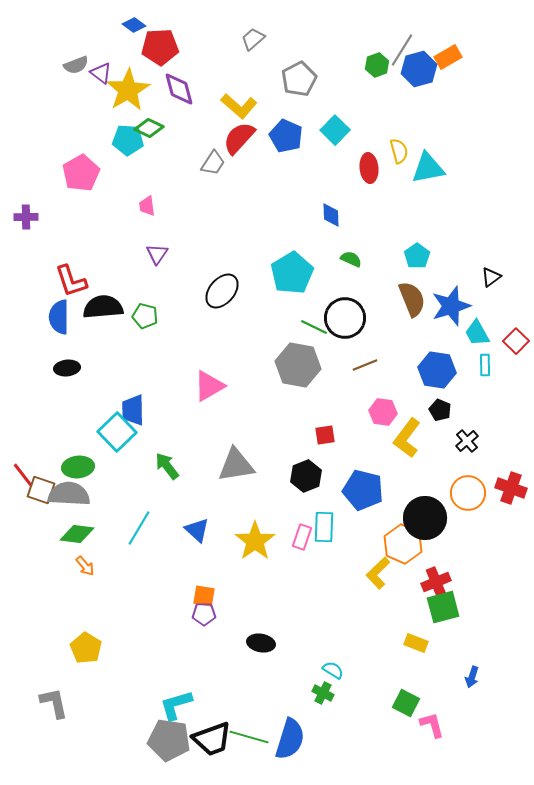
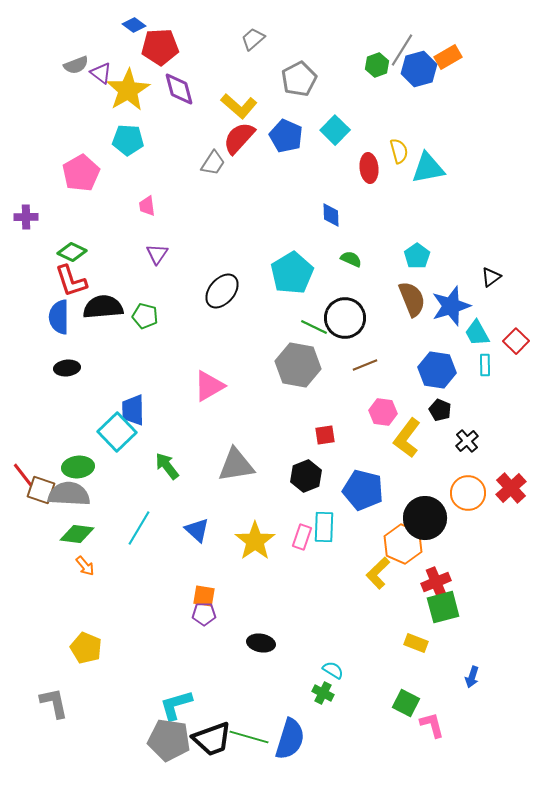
green diamond at (149, 128): moved 77 px left, 124 px down
red cross at (511, 488): rotated 28 degrees clockwise
yellow pentagon at (86, 648): rotated 8 degrees counterclockwise
